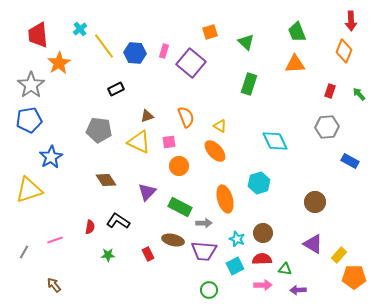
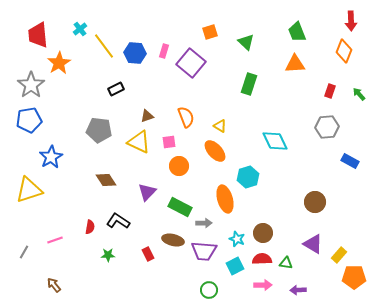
cyan hexagon at (259, 183): moved 11 px left, 6 px up
green triangle at (285, 269): moved 1 px right, 6 px up
